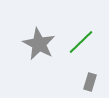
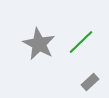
gray rectangle: rotated 30 degrees clockwise
